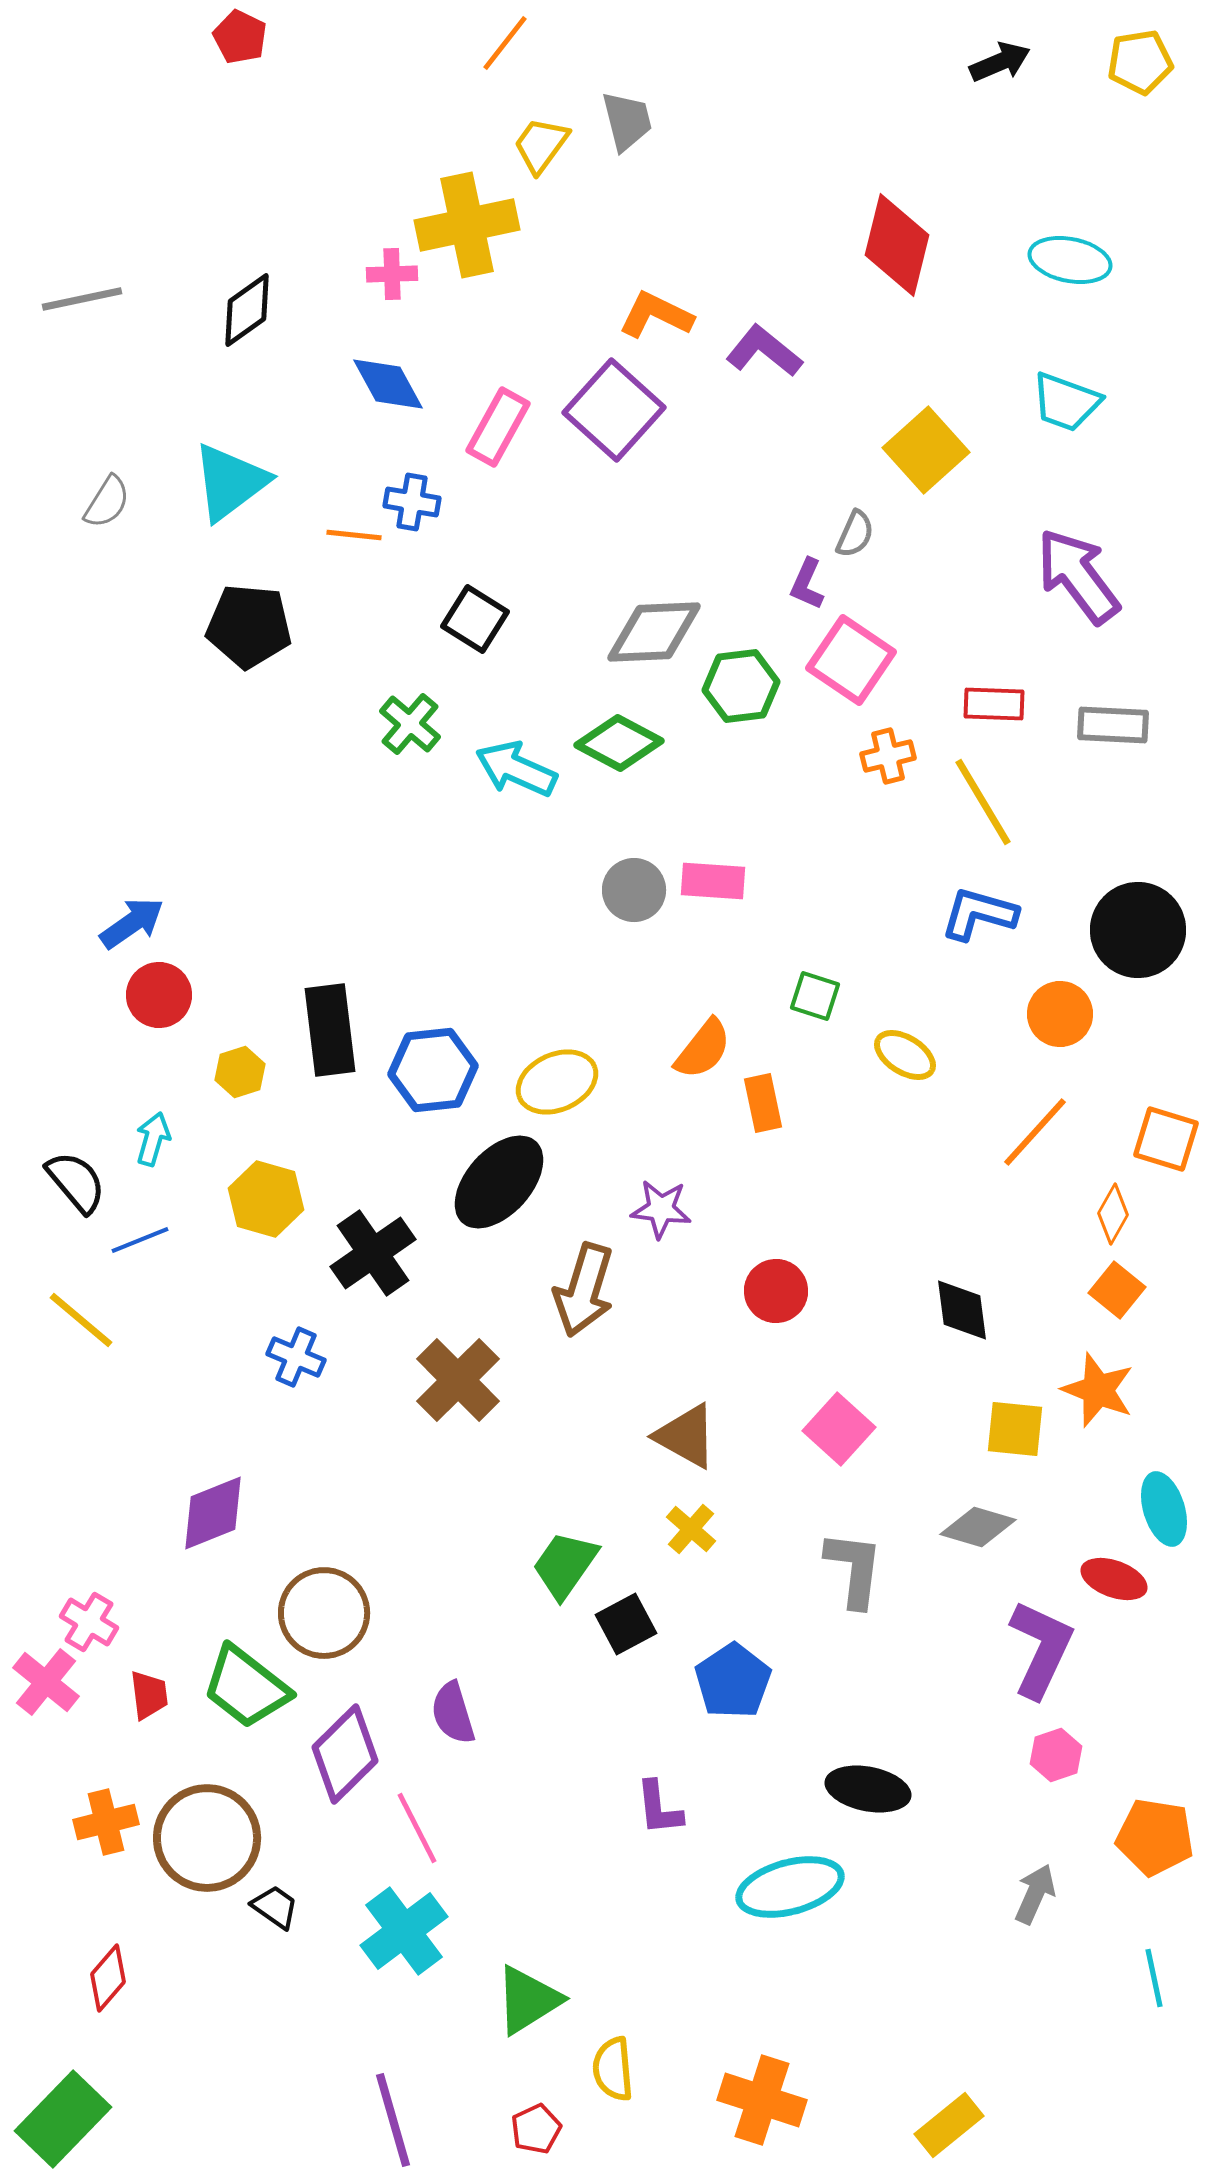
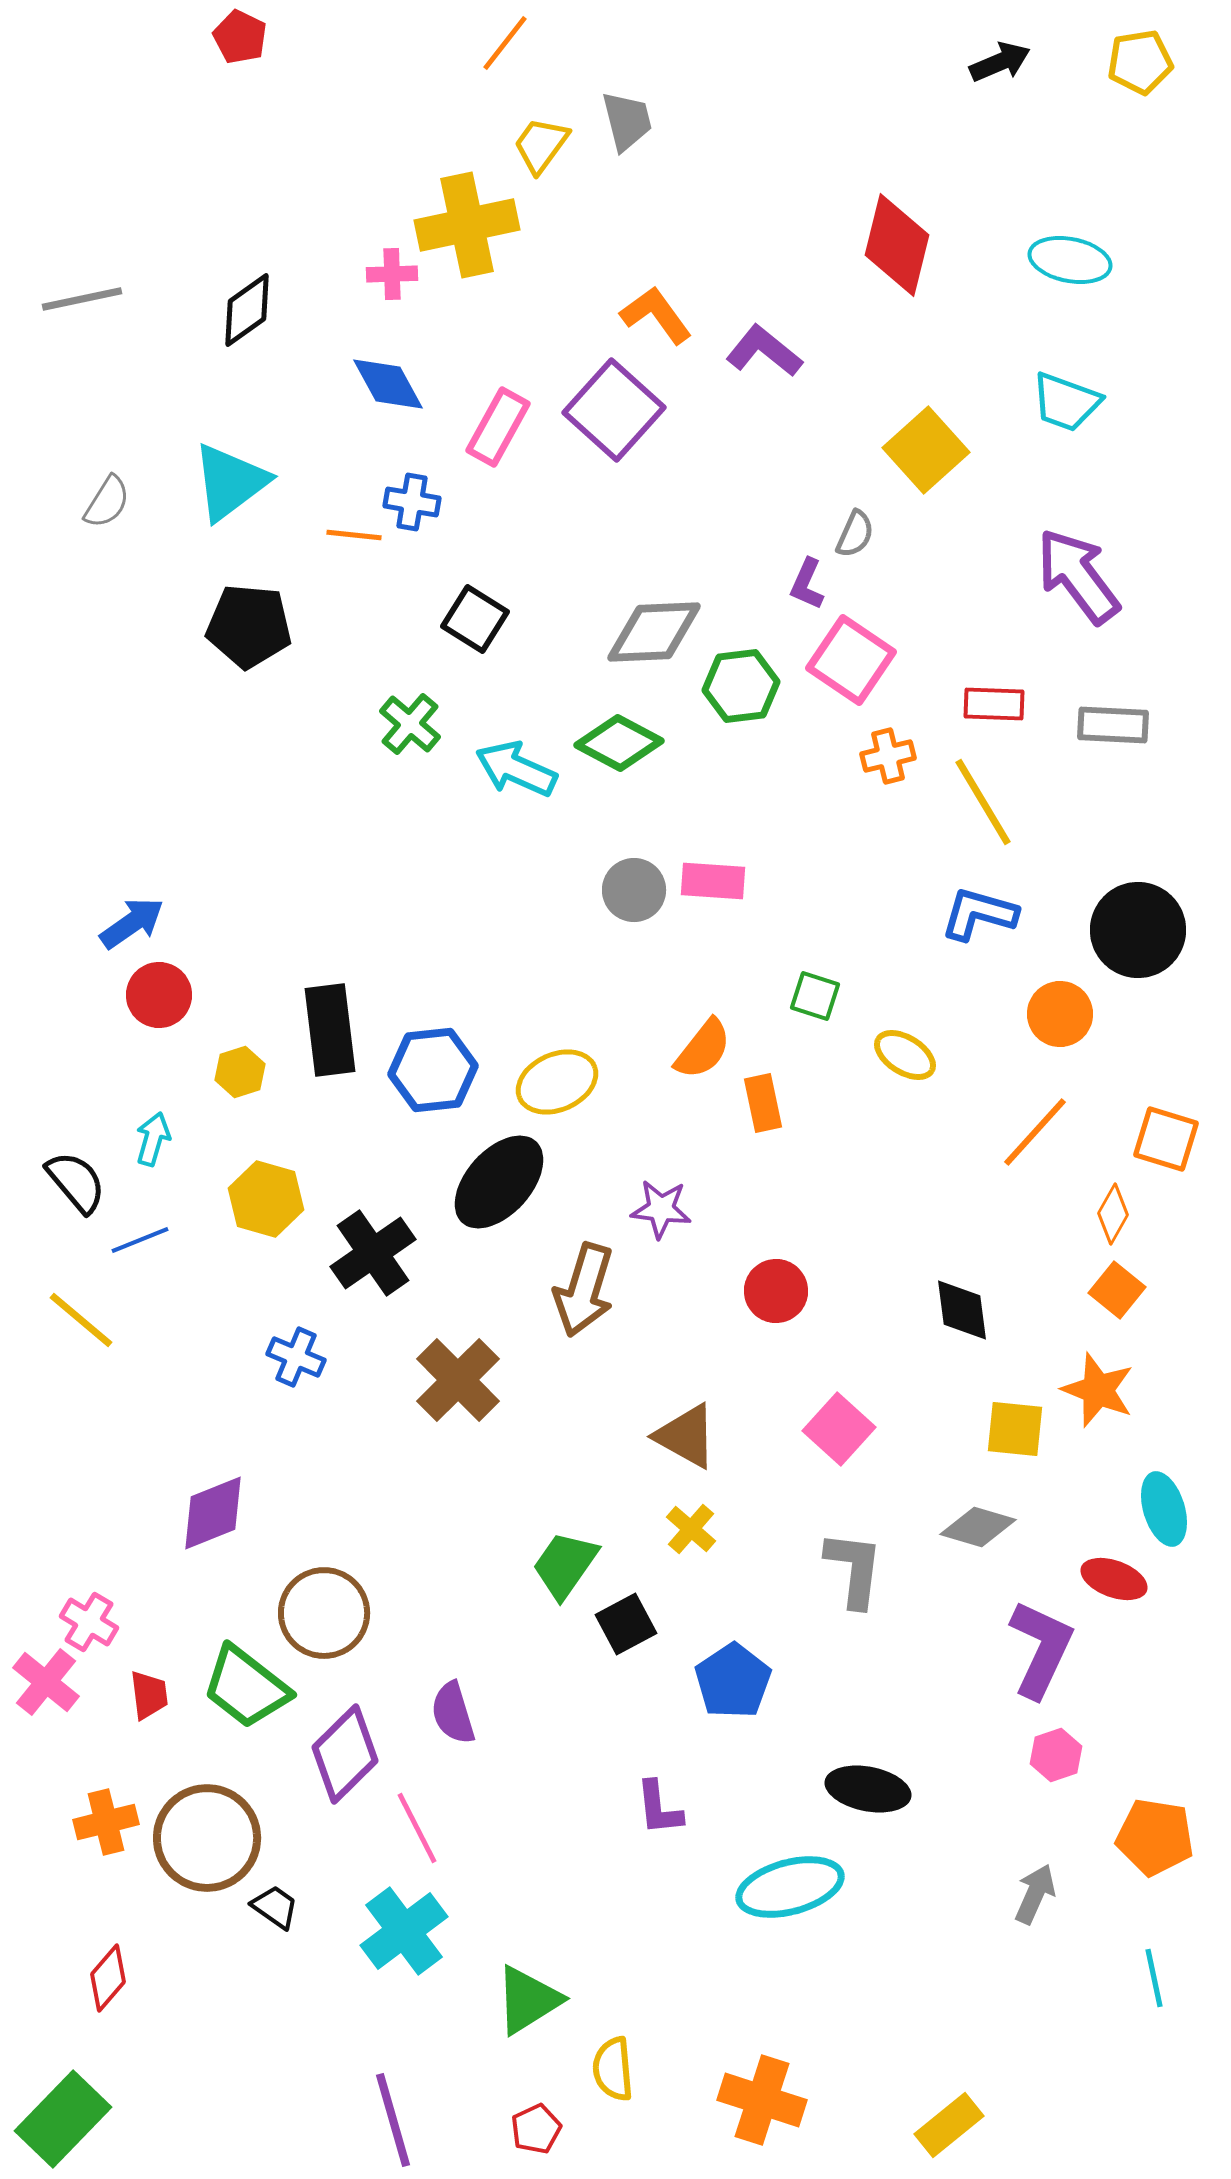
orange L-shape at (656, 315): rotated 28 degrees clockwise
